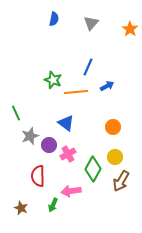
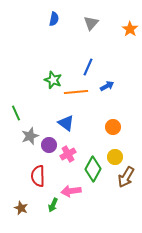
brown arrow: moved 5 px right, 4 px up
